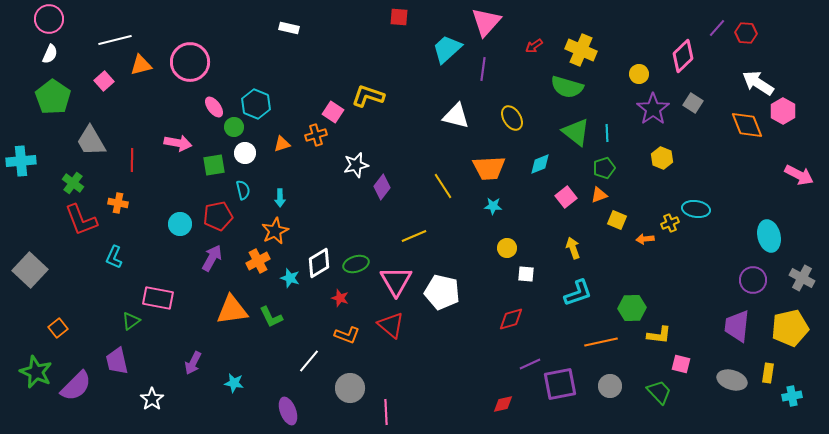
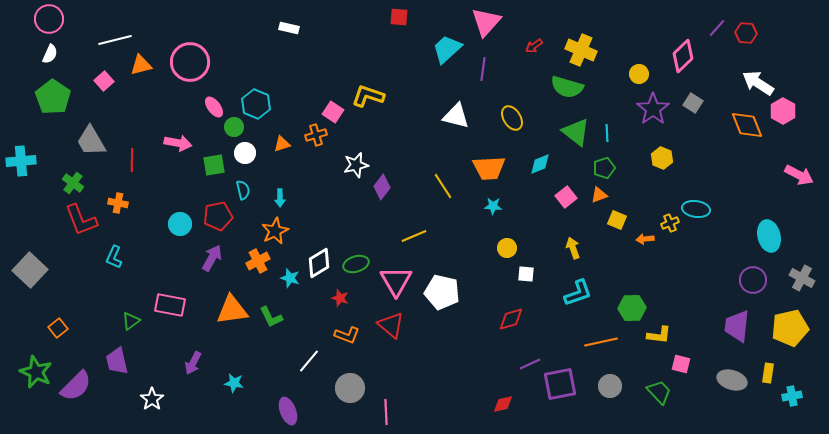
pink rectangle at (158, 298): moved 12 px right, 7 px down
